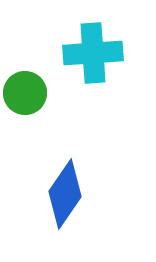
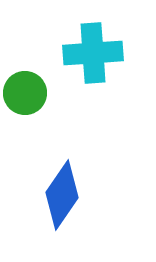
blue diamond: moved 3 px left, 1 px down
